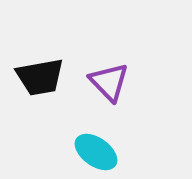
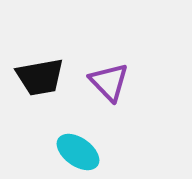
cyan ellipse: moved 18 px left
